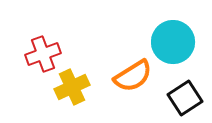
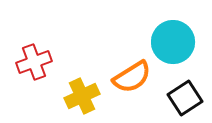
red cross: moved 9 px left, 8 px down
orange semicircle: moved 1 px left, 1 px down
yellow cross: moved 10 px right, 9 px down
